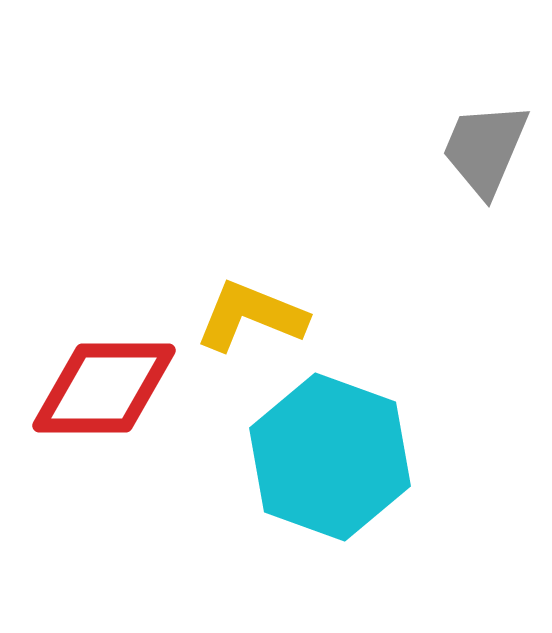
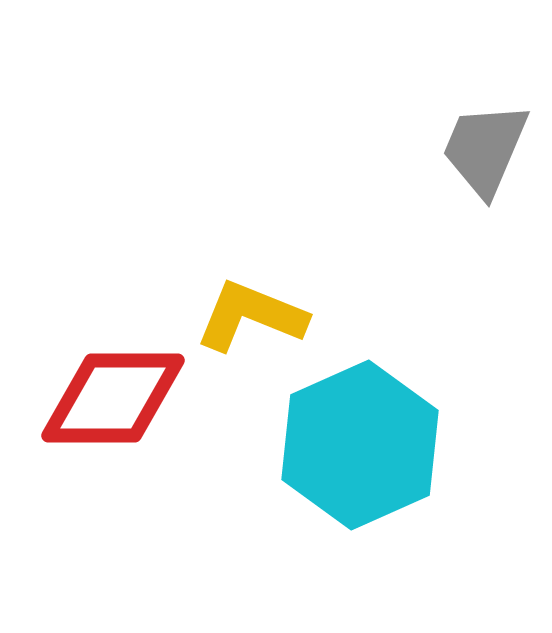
red diamond: moved 9 px right, 10 px down
cyan hexagon: moved 30 px right, 12 px up; rotated 16 degrees clockwise
